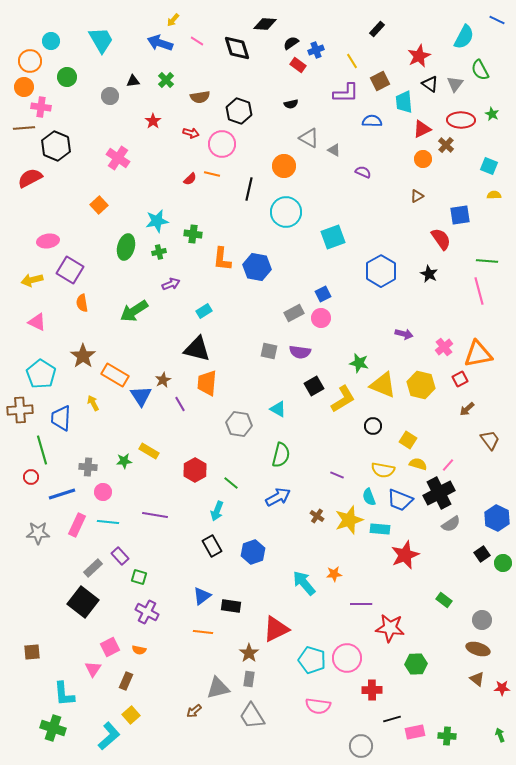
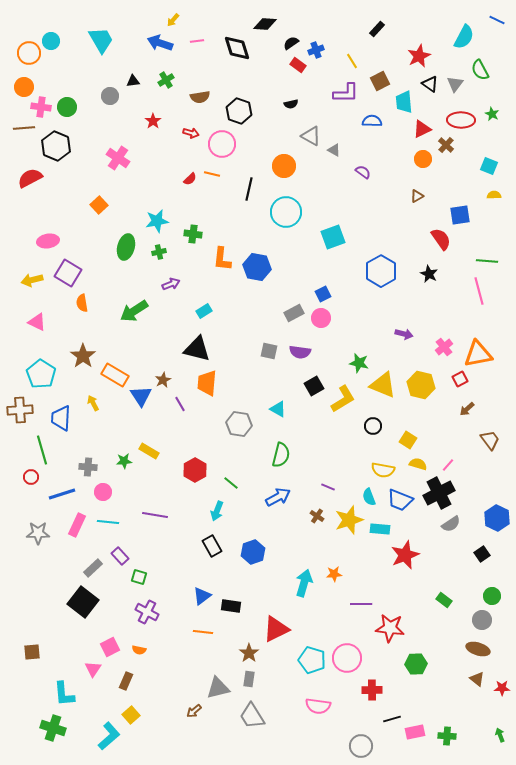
pink line at (197, 41): rotated 40 degrees counterclockwise
orange circle at (30, 61): moved 1 px left, 8 px up
green circle at (67, 77): moved 30 px down
green cross at (166, 80): rotated 14 degrees clockwise
gray triangle at (309, 138): moved 2 px right, 2 px up
purple semicircle at (363, 172): rotated 14 degrees clockwise
purple square at (70, 270): moved 2 px left, 3 px down
purple line at (337, 475): moved 9 px left, 12 px down
green circle at (503, 563): moved 11 px left, 33 px down
cyan arrow at (304, 583): rotated 56 degrees clockwise
